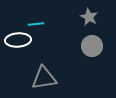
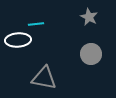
gray circle: moved 1 px left, 8 px down
gray triangle: rotated 20 degrees clockwise
